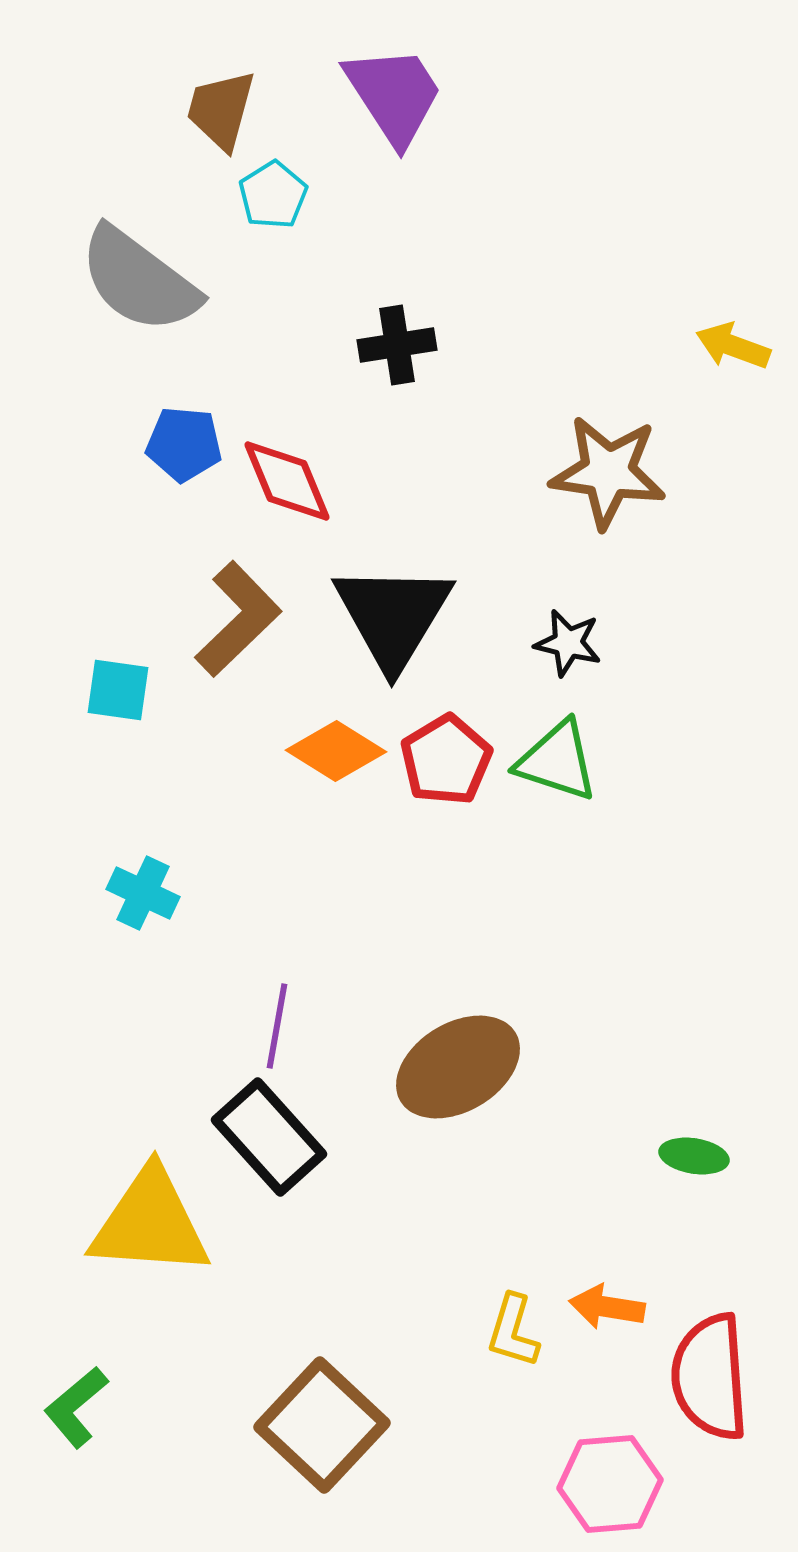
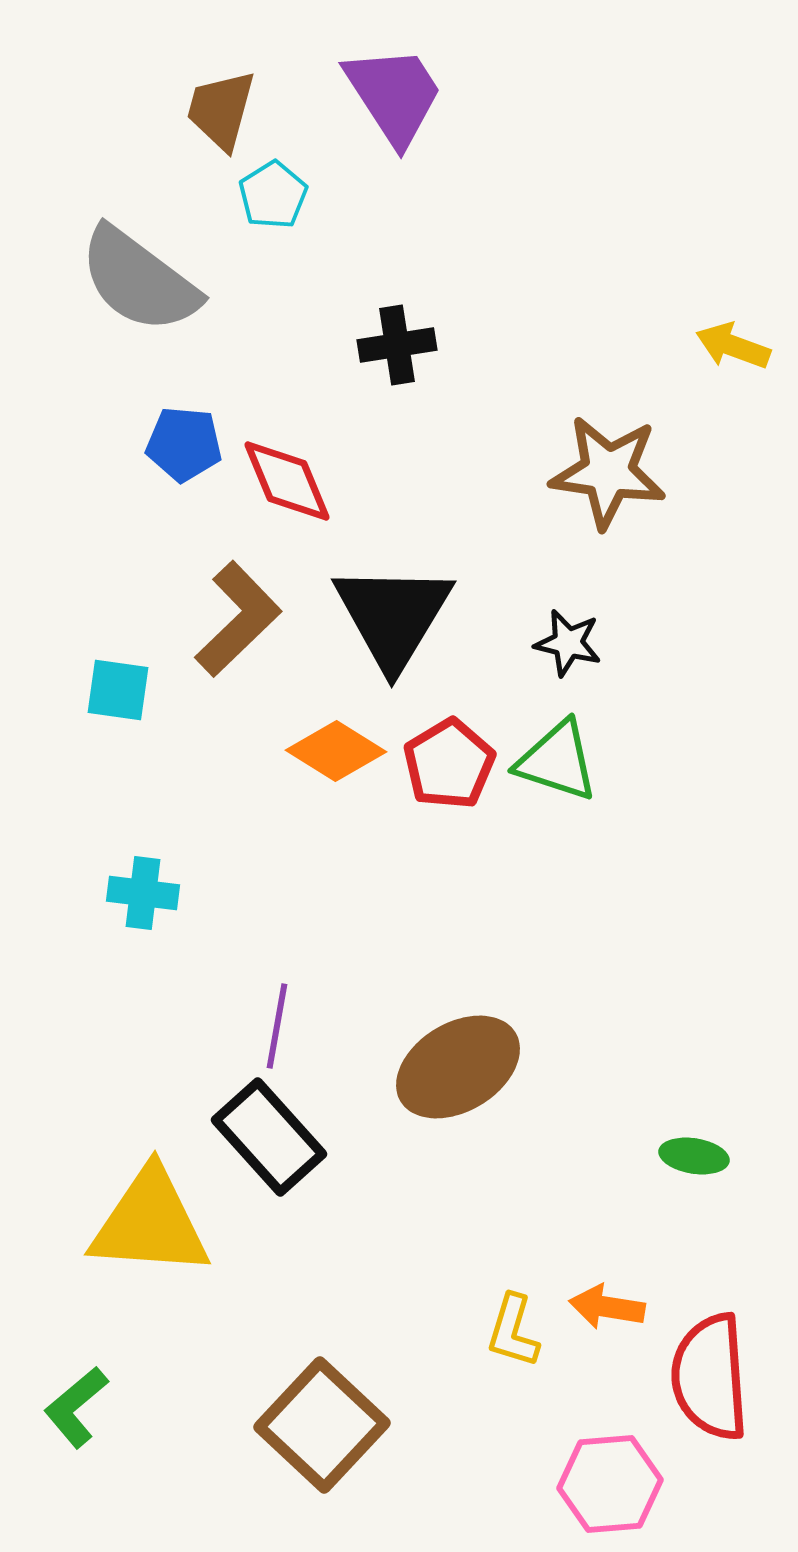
red pentagon: moved 3 px right, 4 px down
cyan cross: rotated 18 degrees counterclockwise
